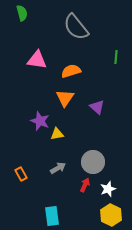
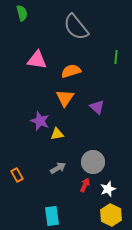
orange rectangle: moved 4 px left, 1 px down
